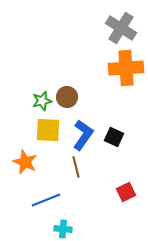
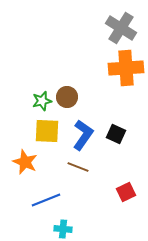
yellow square: moved 1 px left, 1 px down
black square: moved 2 px right, 3 px up
brown line: moved 2 px right; rotated 55 degrees counterclockwise
